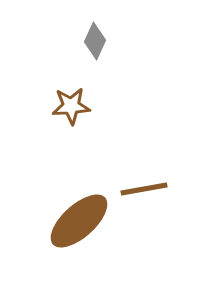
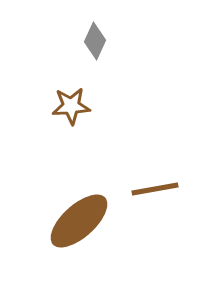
brown line: moved 11 px right
